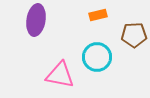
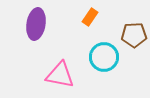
orange rectangle: moved 8 px left, 2 px down; rotated 42 degrees counterclockwise
purple ellipse: moved 4 px down
cyan circle: moved 7 px right
